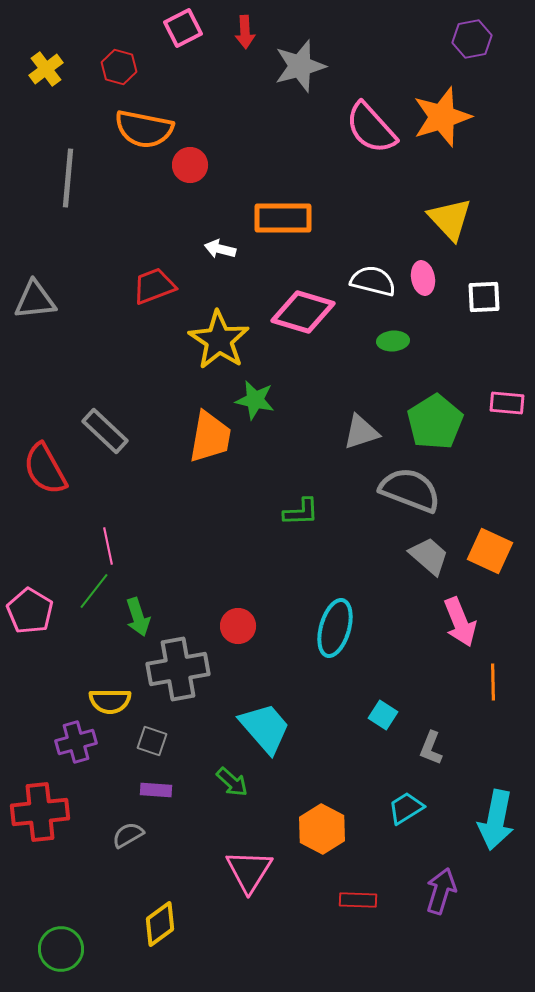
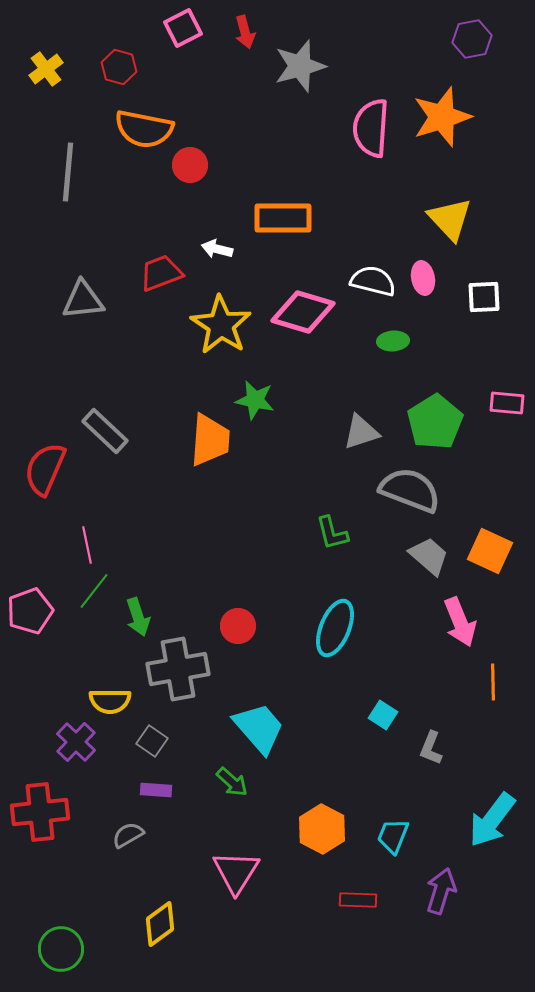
red arrow at (245, 32): rotated 12 degrees counterclockwise
pink semicircle at (371, 128): rotated 46 degrees clockwise
gray line at (68, 178): moved 6 px up
white arrow at (220, 249): moved 3 px left
red trapezoid at (154, 286): moved 7 px right, 13 px up
gray triangle at (35, 300): moved 48 px right
yellow star at (219, 340): moved 2 px right, 15 px up
orange trapezoid at (210, 437): moved 3 px down; rotated 6 degrees counterclockwise
red semicircle at (45, 469): rotated 52 degrees clockwise
green L-shape at (301, 512): moved 31 px right, 21 px down; rotated 78 degrees clockwise
pink line at (108, 546): moved 21 px left, 1 px up
pink pentagon at (30, 611): rotated 21 degrees clockwise
cyan ellipse at (335, 628): rotated 6 degrees clockwise
cyan trapezoid at (265, 728): moved 6 px left
gray square at (152, 741): rotated 16 degrees clockwise
purple cross at (76, 742): rotated 30 degrees counterclockwise
cyan trapezoid at (406, 808): moved 13 px left, 28 px down; rotated 36 degrees counterclockwise
cyan arrow at (496, 820): moved 4 px left; rotated 26 degrees clockwise
pink triangle at (249, 871): moved 13 px left, 1 px down
